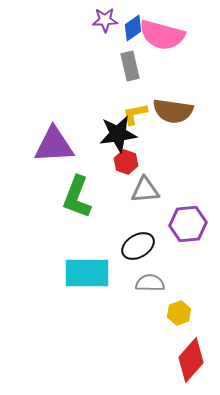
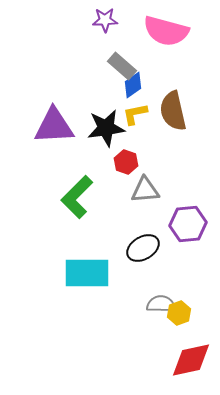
blue diamond: moved 57 px down
pink semicircle: moved 4 px right, 4 px up
gray rectangle: moved 8 px left; rotated 36 degrees counterclockwise
brown semicircle: rotated 69 degrees clockwise
black star: moved 12 px left, 6 px up
purple triangle: moved 19 px up
green L-shape: rotated 24 degrees clockwise
black ellipse: moved 5 px right, 2 px down
gray semicircle: moved 11 px right, 21 px down
red diamond: rotated 36 degrees clockwise
